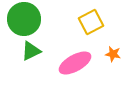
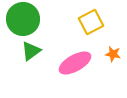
green circle: moved 1 px left
green triangle: rotated 10 degrees counterclockwise
